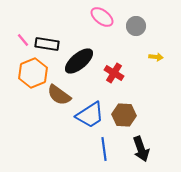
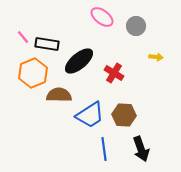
pink line: moved 3 px up
brown semicircle: rotated 145 degrees clockwise
